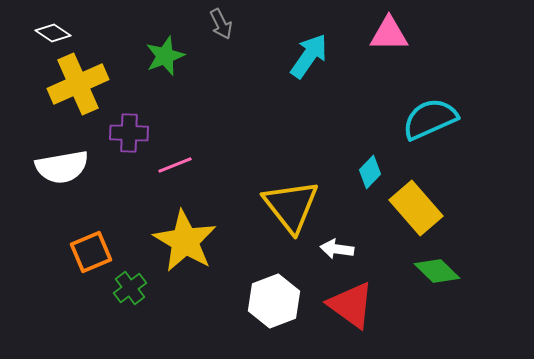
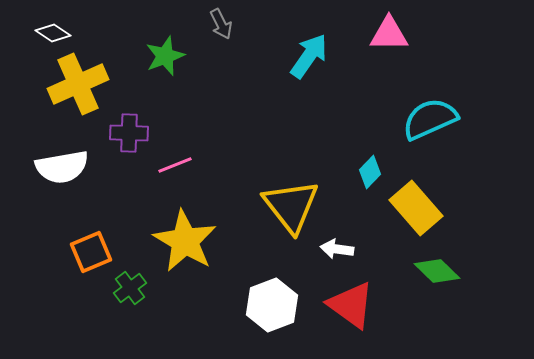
white hexagon: moved 2 px left, 4 px down
